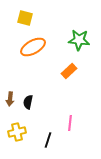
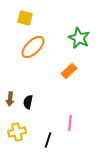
green star: moved 2 px up; rotated 20 degrees clockwise
orange ellipse: rotated 15 degrees counterclockwise
